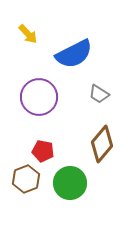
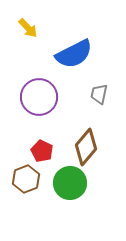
yellow arrow: moved 6 px up
gray trapezoid: rotated 70 degrees clockwise
brown diamond: moved 16 px left, 3 px down
red pentagon: moved 1 px left; rotated 15 degrees clockwise
